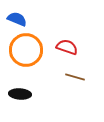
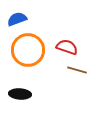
blue semicircle: rotated 42 degrees counterclockwise
orange circle: moved 2 px right
brown line: moved 2 px right, 7 px up
